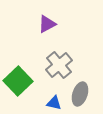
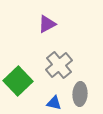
gray ellipse: rotated 15 degrees counterclockwise
